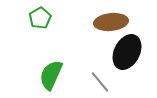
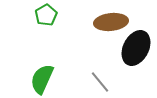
green pentagon: moved 6 px right, 3 px up
black ellipse: moved 9 px right, 4 px up
green semicircle: moved 9 px left, 4 px down
